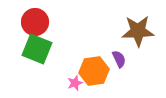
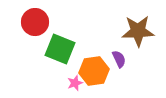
green square: moved 23 px right
